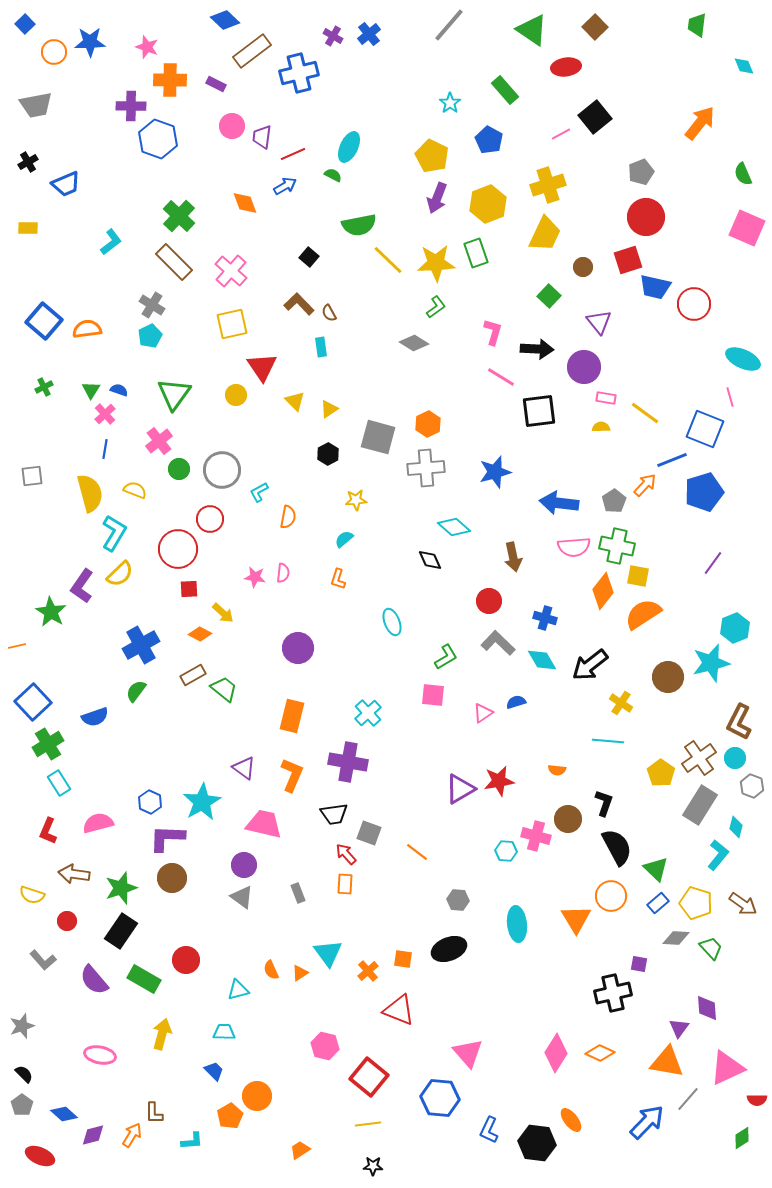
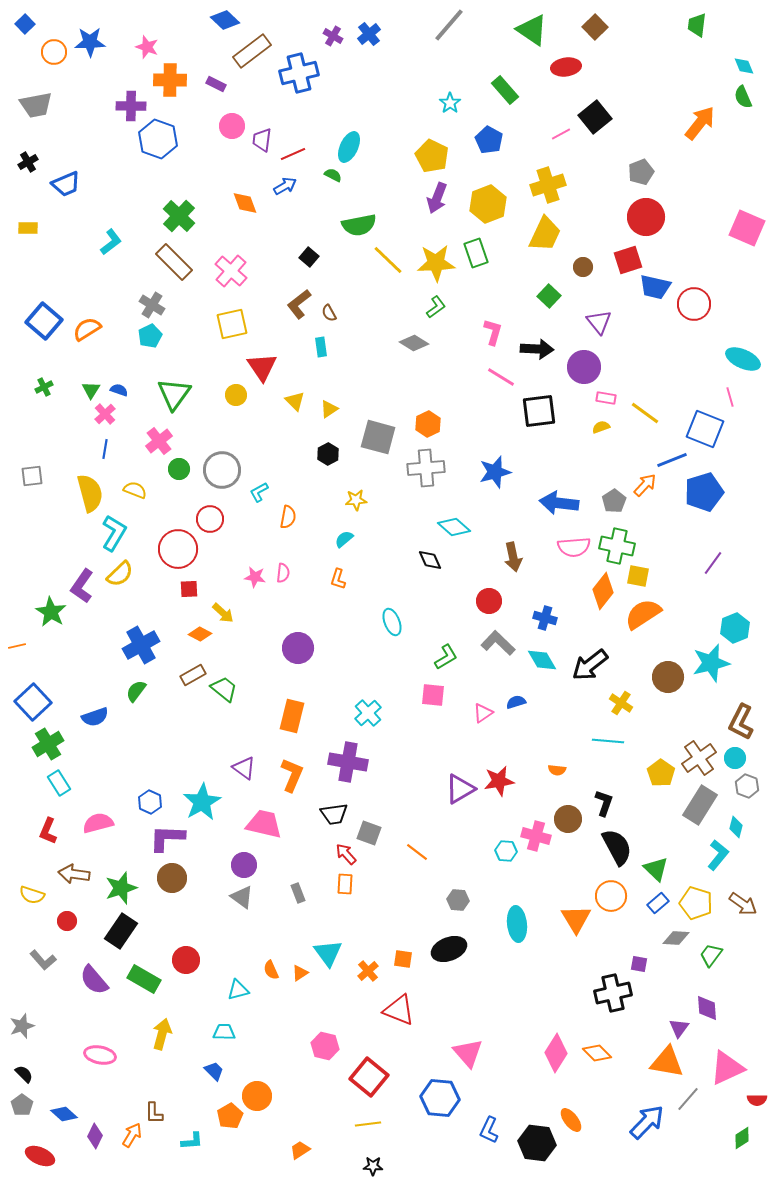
purple trapezoid at (262, 137): moved 3 px down
green semicircle at (743, 174): moved 77 px up
brown L-shape at (299, 304): rotated 84 degrees counterclockwise
orange semicircle at (87, 329): rotated 24 degrees counterclockwise
yellow semicircle at (601, 427): rotated 18 degrees counterclockwise
brown L-shape at (739, 722): moved 2 px right
gray hexagon at (752, 786): moved 5 px left
green trapezoid at (711, 948): moved 7 px down; rotated 100 degrees counterclockwise
orange diamond at (600, 1053): moved 3 px left; rotated 20 degrees clockwise
purple diamond at (93, 1135): moved 2 px right, 1 px down; rotated 50 degrees counterclockwise
